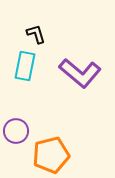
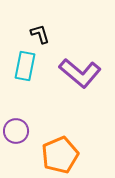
black L-shape: moved 4 px right
orange pentagon: moved 9 px right; rotated 9 degrees counterclockwise
